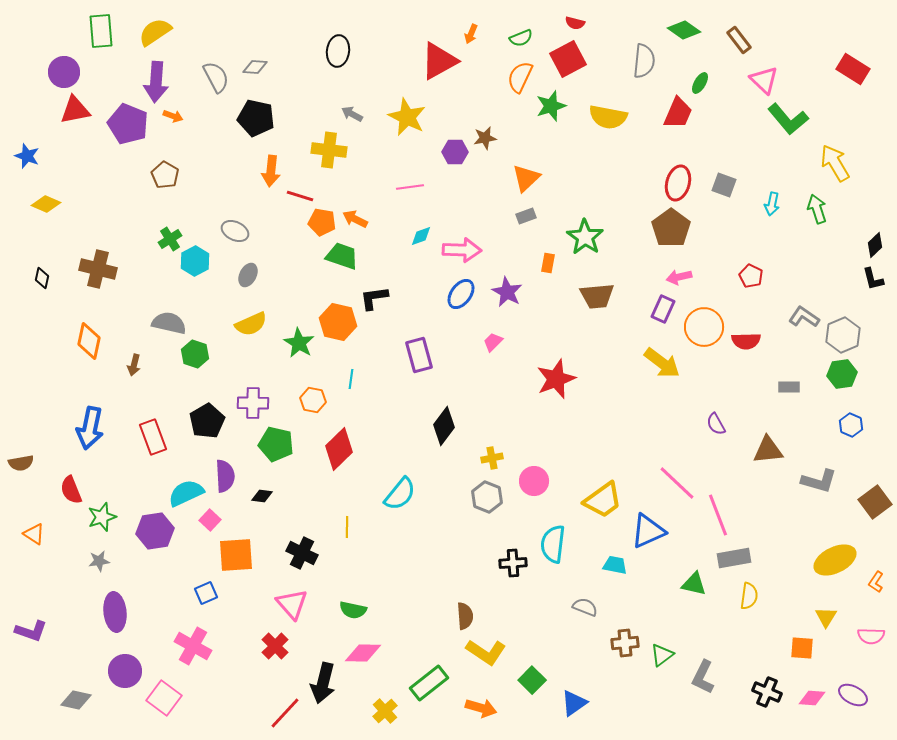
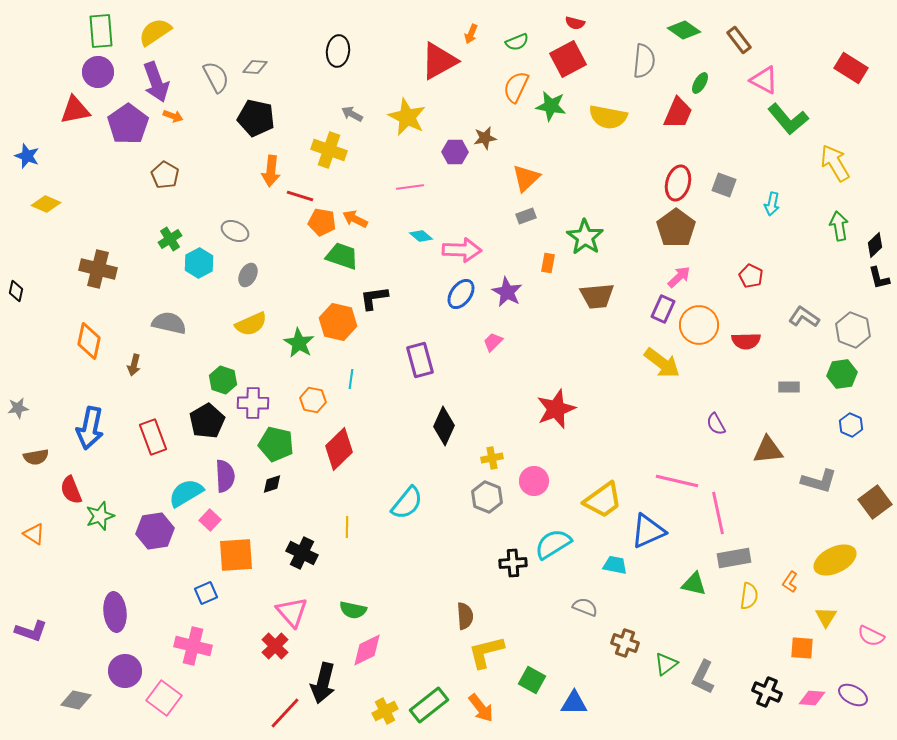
green semicircle at (521, 38): moved 4 px left, 4 px down
red rectangle at (853, 69): moved 2 px left, 1 px up
purple circle at (64, 72): moved 34 px right
orange semicircle at (520, 77): moved 4 px left, 10 px down
pink triangle at (764, 80): rotated 16 degrees counterclockwise
purple arrow at (156, 82): rotated 24 degrees counterclockwise
green star at (551, 106): rotated 28 degrees clockwise
purple pentagon at (128, 124): rotated 15 degrees clockwise
yellow cross at (329, 150): rotated 12 degrees clockwise
green arrow at (817, 209): moved 22 px right, 17 px down; rotated 8 degrees clockwise
brown pentagon at (671, 228): moved 5 px right
cyan diamond at (421, 236): rotated 60 degrees clockwise
cyan hexagon at (195, 261): moved 4 px right, 2 px down
pink arrow at (679, 277): rotated 150 degrees clockwise
black diamond at (42, 278): moved 26 px left, 13 px down
black L-shape at (873, 279): moved 6 px right, 1 px up
orange circle at (704, 327): moved 5 px left, 2 px up
gray hexagon at (843, 335): moved 10 px right, 5 px up; rotated 16 degrees counterclockwise
green hexagon at (195, 354): moved 28 px right, 26 px down
purple rectangle at (419, 355): moved 1 px right, 5 px down
red star at (556, 379): moved 30 px down
black diamond at (444, 426): rotated 12 degrees counterclockwise
brown semicircle at (21, 463): moved 15 px right, 6 px up
pink line at (677, 483): moved 2 px up; rotated 30 degrees counterclockwise
cyan semicircle at (186, 493): rotated 6 degrees counterclockwise
cyan semicircle at (400, 494): moved 7 px right, 9 px down
black diamond at (262, 496): moved 10 px right, 12 px up; rotated 25 degrees counterclockwise
pink line at (718, 515): moved 2 px up; rotated 9 degrees clockwise
green star at (102, 517): moved 2 px left, 1 px up
cyan semicircle at (553, 544): rotated 51 degrees clockwise
gray star at (99, 561): moved 81 px left, 153 px up
orange L-shape at (876, 582): moved 86 px left
pink triangle at (292, 604): moved 8 px down
pink semicircle at (871, 636): rotated 24 degrees clockwise
brown cross at (625, 643): rotated 24 degrees clockwise
pink cross at (193, 646): rotated 15 degrees counterclockwise
yellow L-shape at (486, 652): rotated 132 degrees clockwise
pink diamond at (363, 653): moved 4 px right, 3 px up; rotated 27 degrees counterclockwise
green triangle at (662, 655): moved 4 px right, 9 px down
green square at (532, 680): rotated 16 degrees counterclockwise
green rectangle at (429, 683): moved 22 px down
blue triangle at (574, 703): rotated 36 degrees clockwise
orange arrow at (481, 708): rotated 36 degrees clockwise
yellow cross at (385, 711): rotated 15 degrees clockwise
